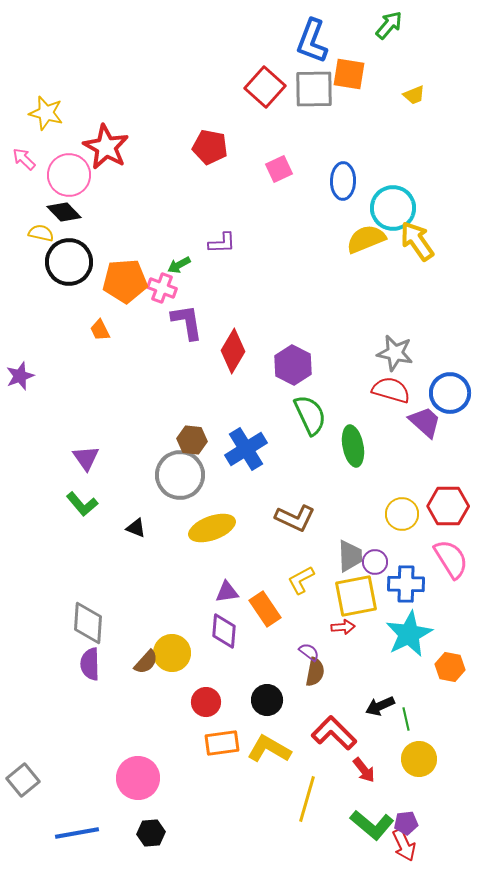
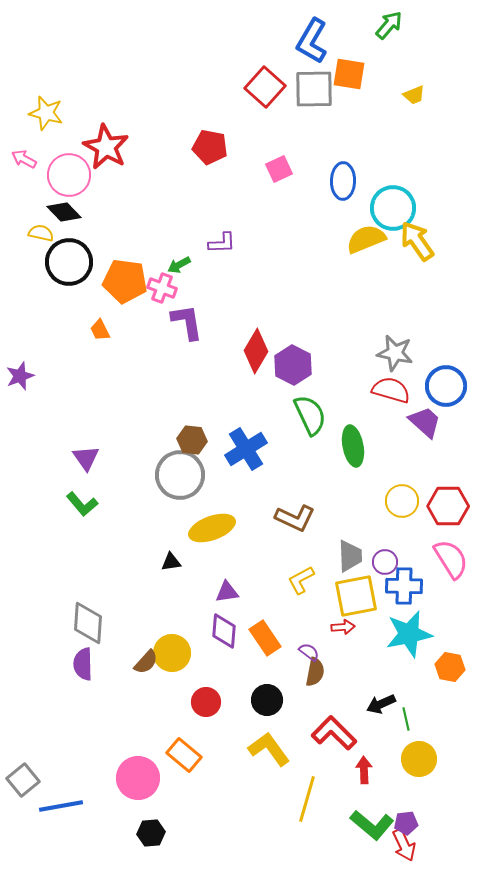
blue L-shape at (312, 41): rotated 9 degrees clockwise
pink arrow at (24, 159): rotated 15 degrees counterclockwise
orange pentagon at (125, 281): rotated 12 degrees clockwise
red diamond at (233, 351): moved 23 px right
blue circle at (450, 393): moved 4 px left, 7 px up
yellow circle at (402, 514): moved 13 px up
black triangle at (136, 528): moved 35 px right, 34 px down; rotated 30 degrees counterclockwise
purple circle at (375, 562): moved 10 px right
blue cross at (406, 584): moved 2 px left, 2 px down
orange rectangle at (265, 609): moved 29 px down
cyan star at (409, 634): rotated 15 degrees clockwise
purple semicircle at (90, 664): moved 7 px left
black arrow at (380, 706): moved 1 px right, 2 px up
orange rectangle at (222, 743): moved 38 px left, 12 px down; rotated 48 degrees clockwise
yellow L-shape at (269, 749): rotated 24 degrees clockwise
red arrow at (364, 770): rotated 144 degrees counterclockwise
blue line at (77, 833): moved 16 px left, 27 px up
